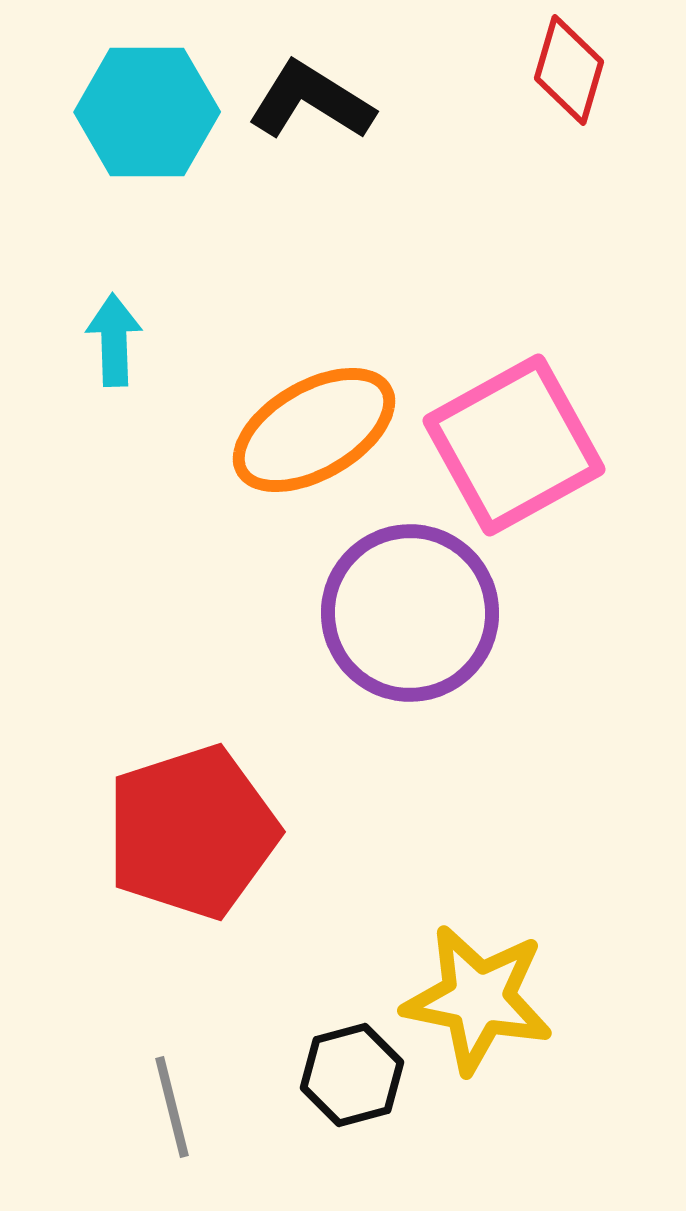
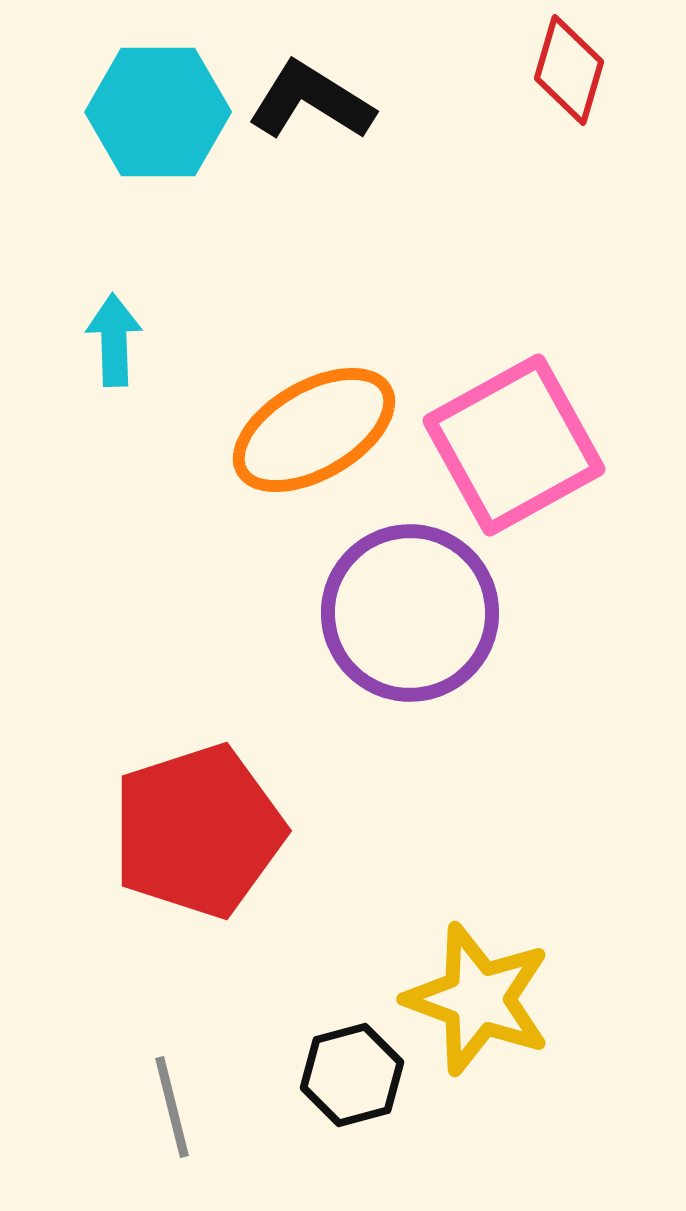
cyan hexagon: moved 11 px right
red pentagon: moved 6 px right, 1 px up
yellow star: rotated 9 degrees clockwise
